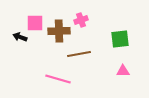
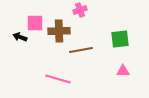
pink cross: moved 1 px left, 10 px up
brown line: moved 2 px right, 4 px up
